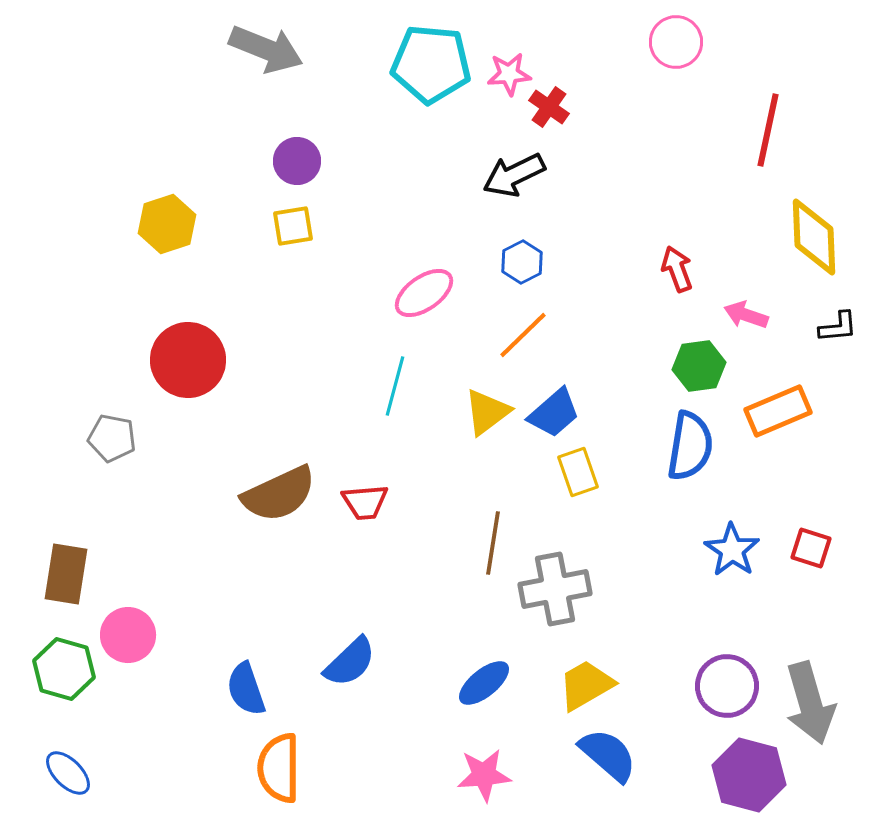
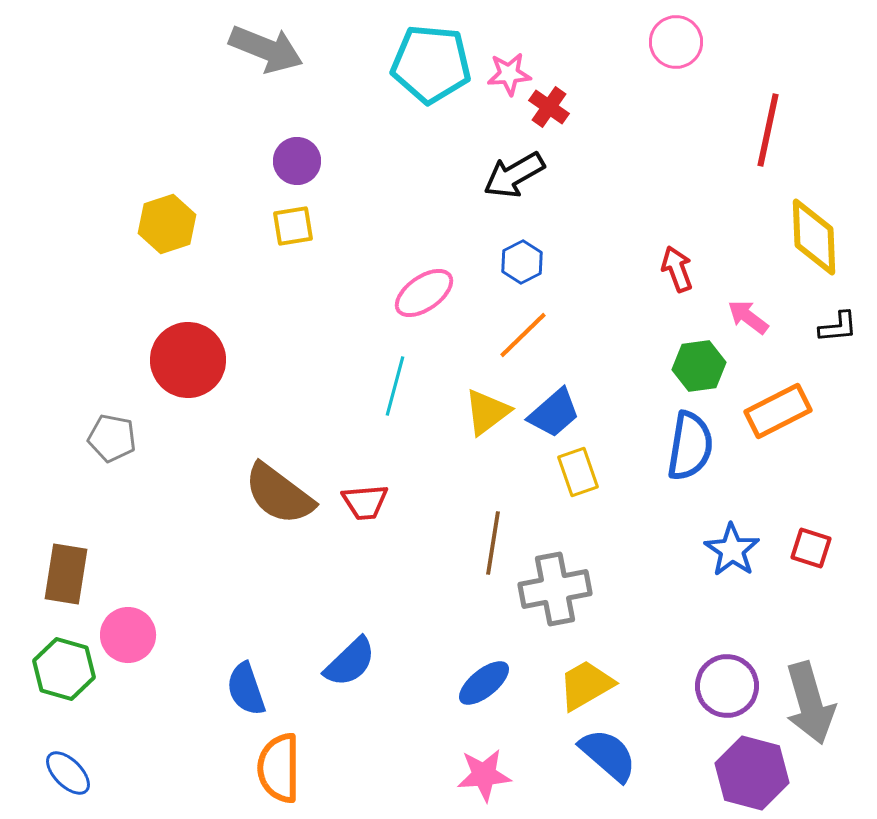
black arrow at (514, 175): rotated 4 degrees counterclockwise
pink arrow at (746, 315): moved 2 px right, 2 px down; rotated 18 degrees clockwise
orange rectangle at (778, 411): rotated 4 degrees counterclockwise
brown semicircle at (279, 494): rotated 62 degrees clockwise
purple hexagon at (749, 775): moved 3 px right, 2 px up
